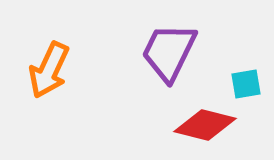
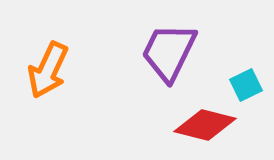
orange arrow: moved 1 px left
cyan square: moved 1 px down; rotated 16 degrees counterclockwise
